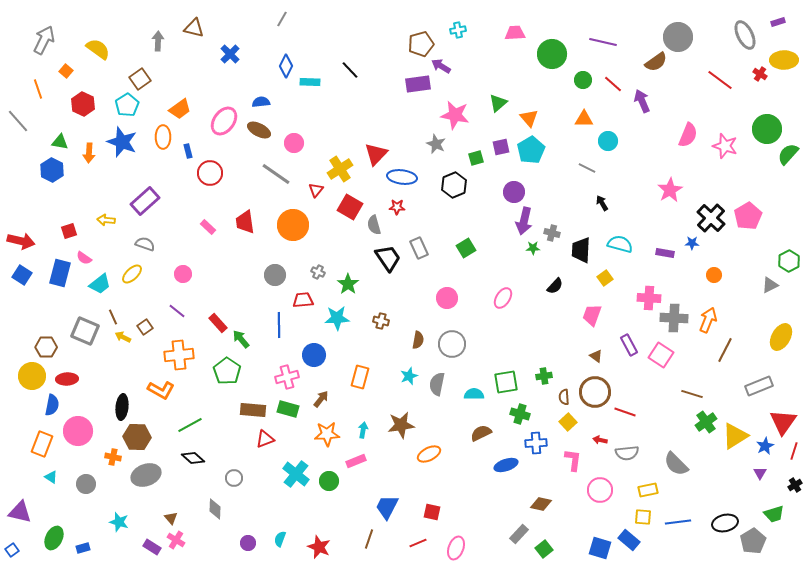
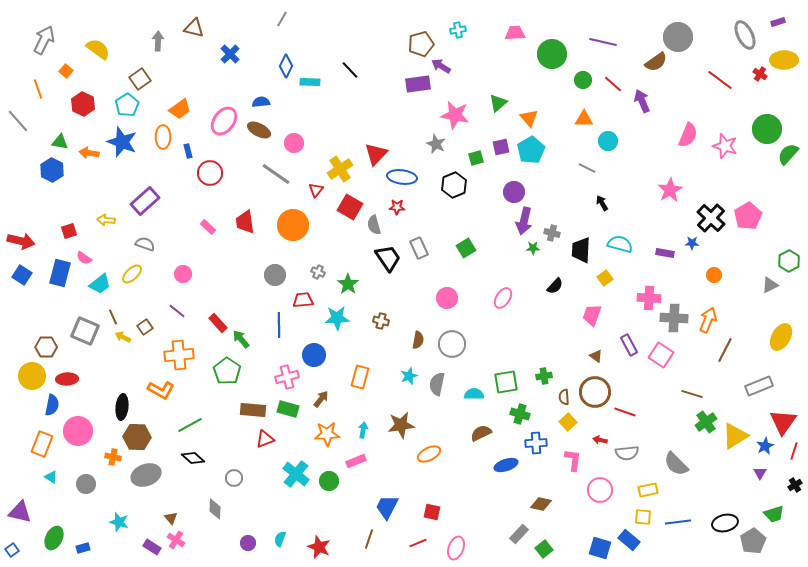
orange arrow at (89, 153): rotated 96 degrees clockwise
